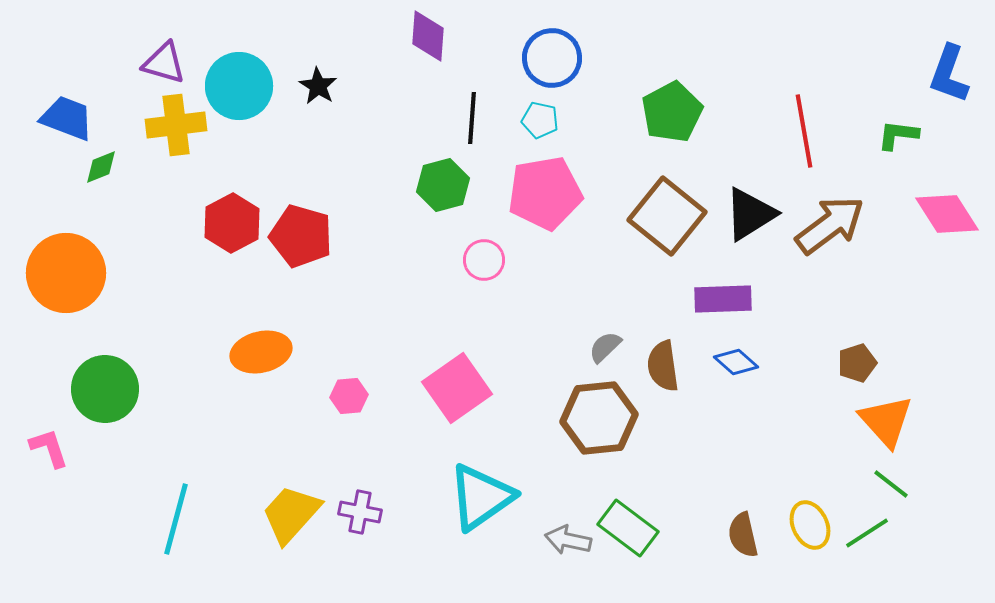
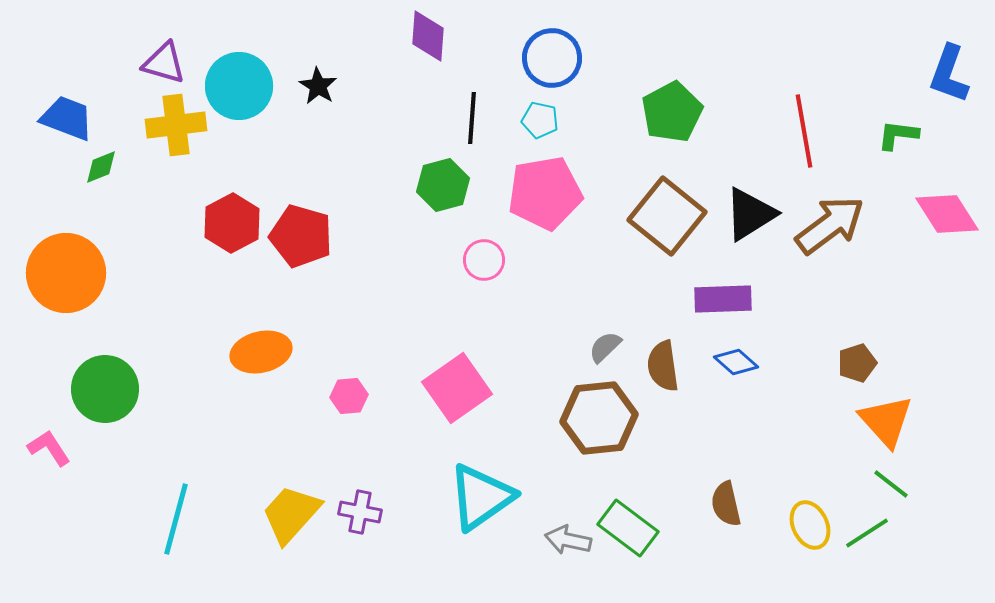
pink L-shape at (49, 448): rotated 15 degrees counterclockwise
brown semicircle at (743, 535): moved 17 px left, 31 px up
